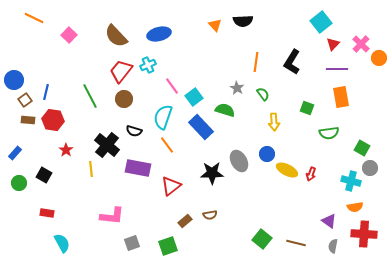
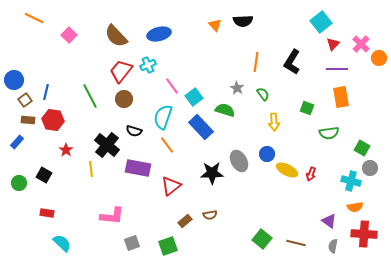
blue rectangle at (15, 153): moved 2 px right, 11 px up
cyan semicircle at (62, 243): rotated 18 degrees counterclockwise
